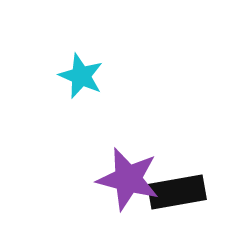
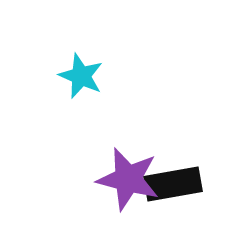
black rectangle: moved 4 px left, 8 px up
